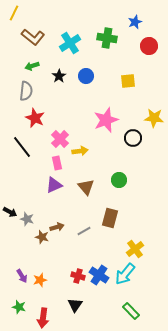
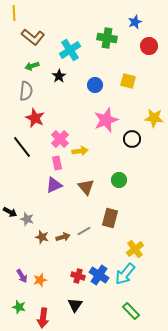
yellow line: rotated 28 degrees counterclockwise
cyan cross: moved 7 px down
blue circle: moved 9 px right, 9 px down
yellow square: rotated 21 degrees clockwise
black circle: moved 1 px left, 1 px down
brown arrow: moved 6 px right, 10 px down
